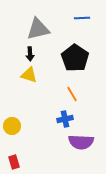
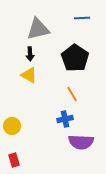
yellow triangle: rotated 12 degrees clockwise
red rectangle: moved 2 px up
